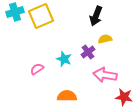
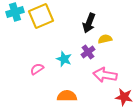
black arrow: moved 7 px left, 7 px down
